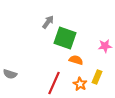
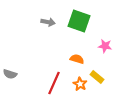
gray arrow: rotated 64 degrees clockwise
green square: moved 14 px right, 17 px up
pink star: rotated 16 degrees clockwise
orange semicircle: moved 1 px right, 1 px up
yellow rectangle: rotated 72 degrees counterclockwise
